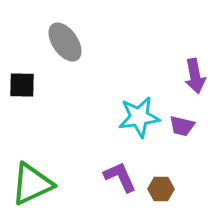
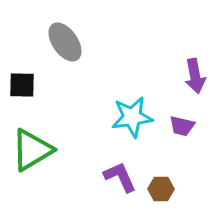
cyan star: moved 7 px left
green triangle: moved 34 px up; rotated 6 degrees counterclockwise
